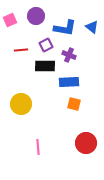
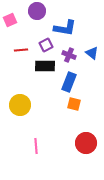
purple circle: moved 1 px right, 5 px up
blue triangle: moved 26 px down
blue rectangle: rotated 66 degrees counterclockwise
yellow circle: moved 1 px left, 1 px down
pink line: moved 2 px left, 1 px up
